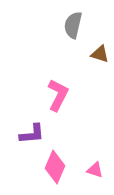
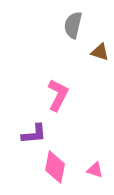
brown triangle: moved 2 px up
purple L-shape: moved 2 px right
pink diamond: rotated 12 degrees counterclockwise
